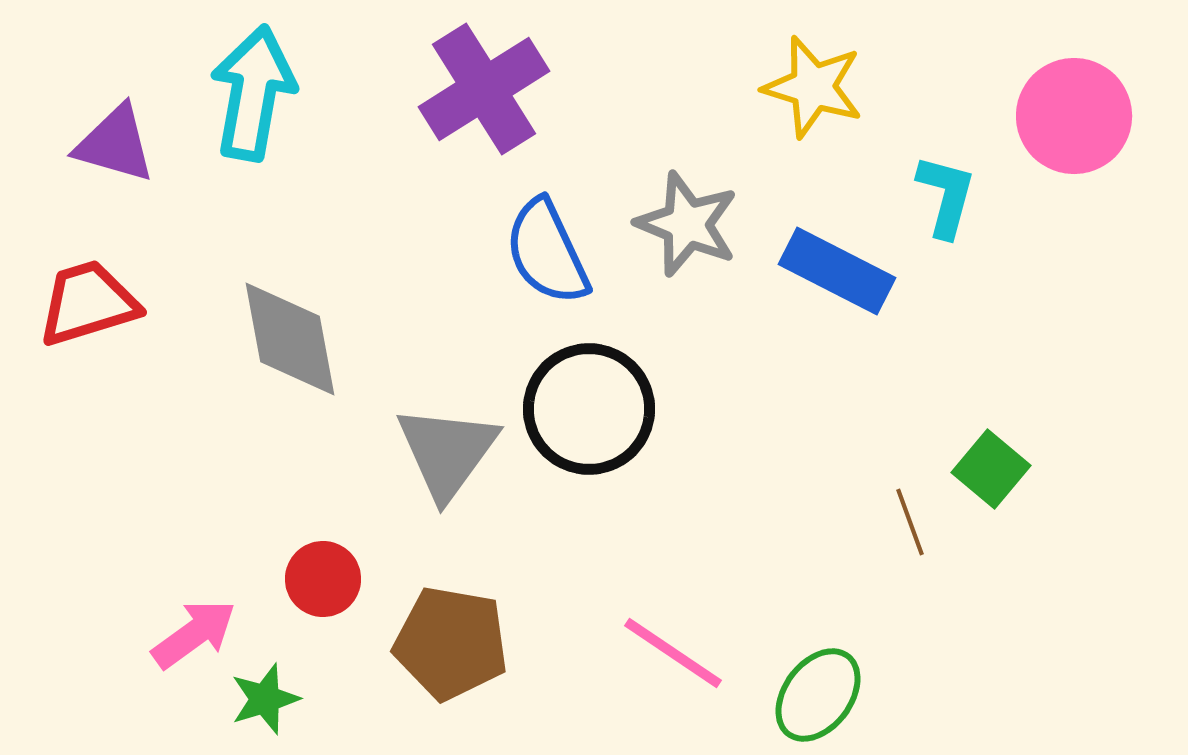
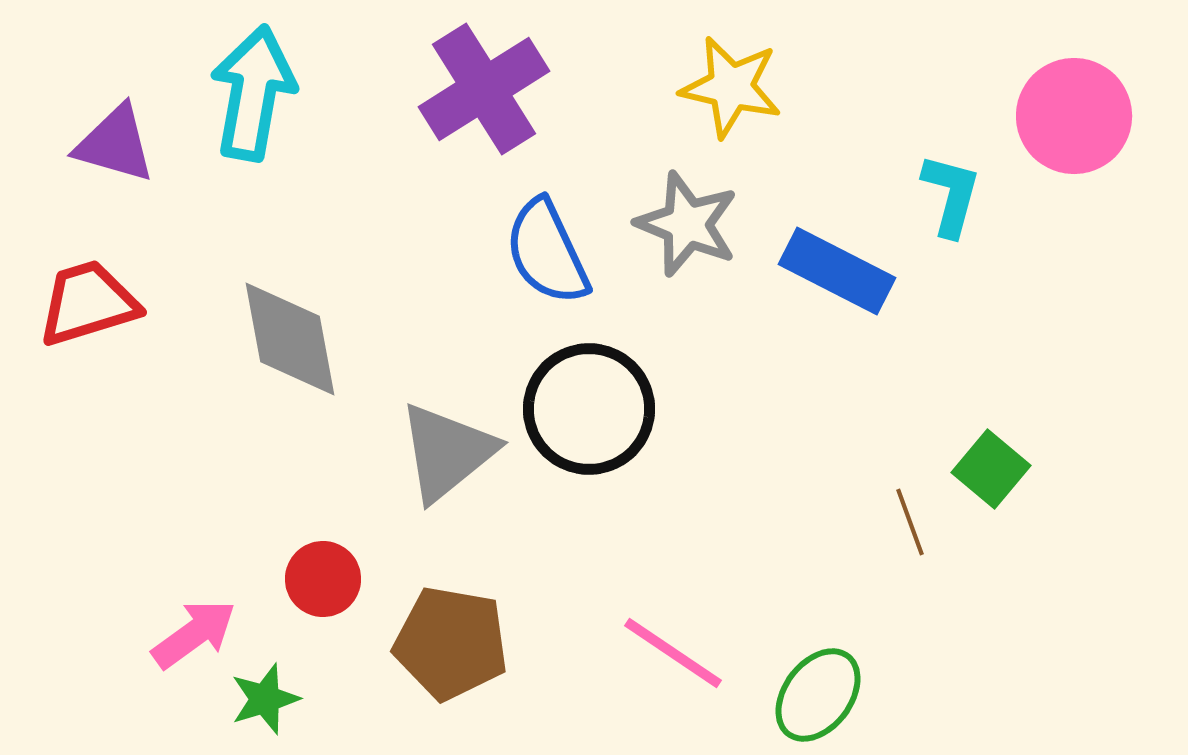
yellow star: moved 82 px left; rotated 4 degrees counterclockwise
cyan L-shape: moved 5 px right, 1 px up
gray triangle: rotated 15 degrees clockwise
